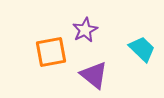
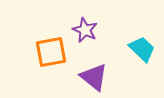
purple star: rotated 20 degrees counterclockwise
purple triangle: moved 2 px down
